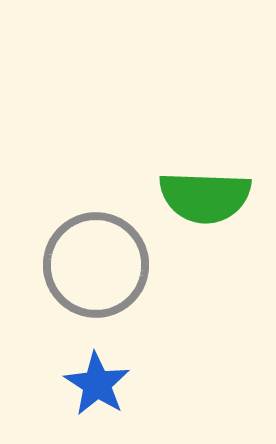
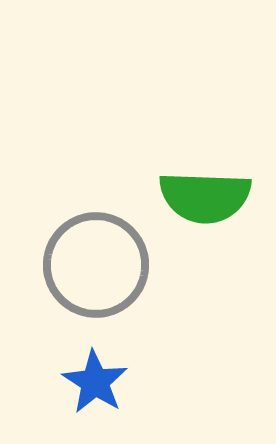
blue star: moved 2 px left, 2 px up
